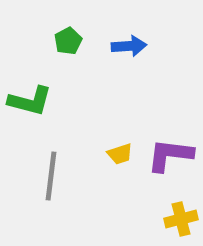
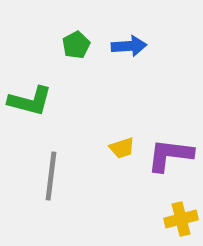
green pentagon: moved 8 px right, 4 px down
yellow trapezoid: moved 2 px right, 6 px up
